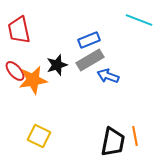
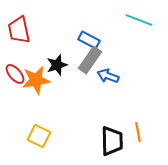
blue rectangle: rotated 50 degrees clockwise
gray rectangle: rotated 24 degrees counterclockwise
red ellipse: moved 3 px down
orange star: moved 3 px right
orange line: moved 3 px right, 4 px up
black trapezoid: moved 1 px left, 1 px up; rotated 12 degrees counterclockwise
